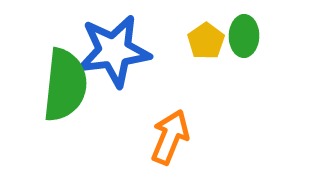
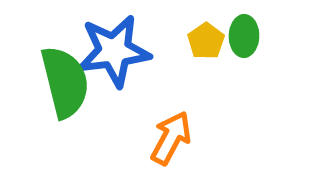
green semicircle: moved 3 px up; rotated 20 degrees counterclockwise
orange arrow: moved 1 px right, 1 px down; rotated 6 degrees clockwise
